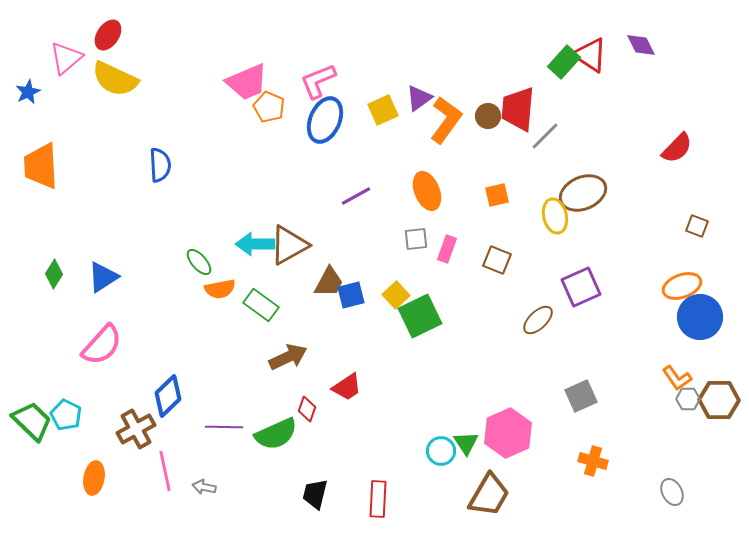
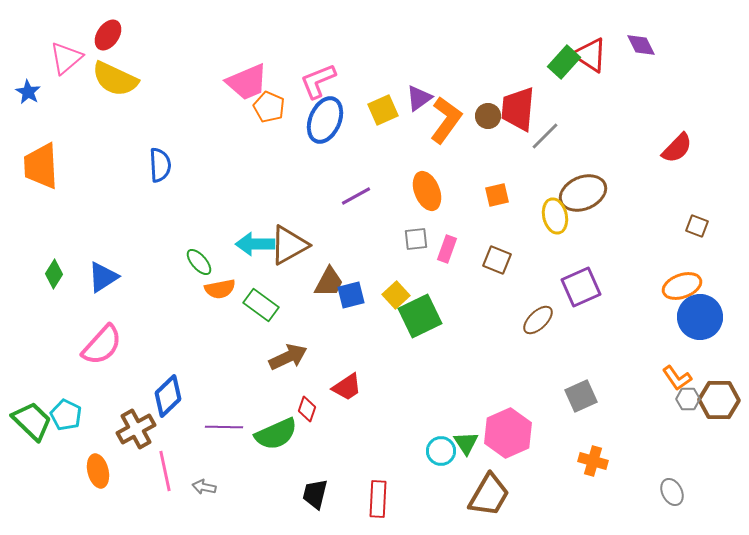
blue star at (28, 92): rotated 15 degrees counterclockwise
orange ellipse at (94, 478): moved 4 px right, 7 px up; rotated 24 degrees counterclockwise
